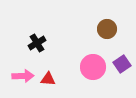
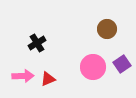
red triangle: rotated 28 degrees counterclockwise
